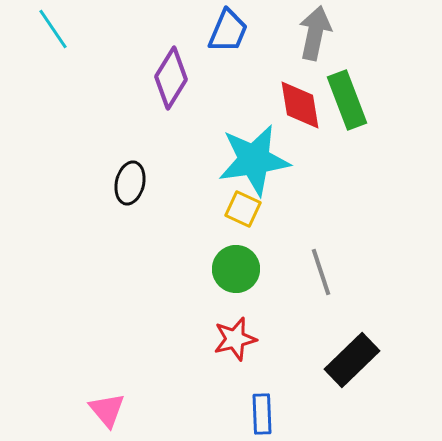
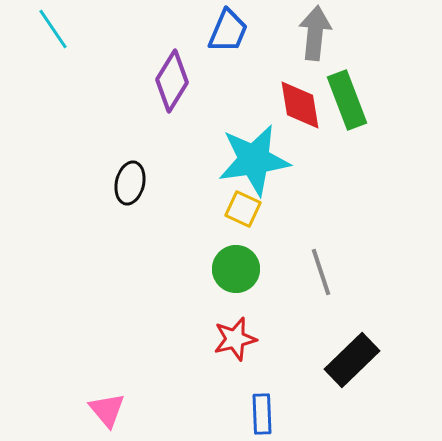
gray arrow: rotated 6 degrees counterclockwise
purple diamond: moved 1 px right, 3 px down
